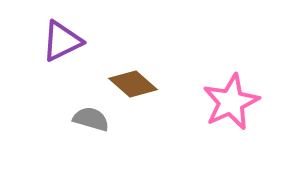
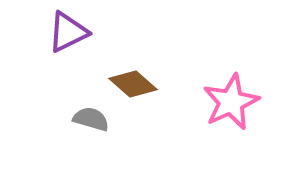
purple triangle: moved 6 px right, 9 px up
